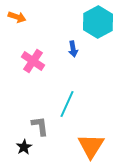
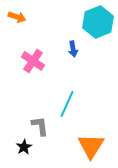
cyan hexagon: rotated 8 degrees clockwise
